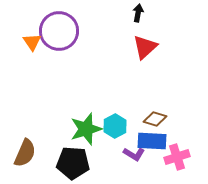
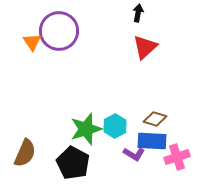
black pentagon: rotated 24 degrees clockwise
